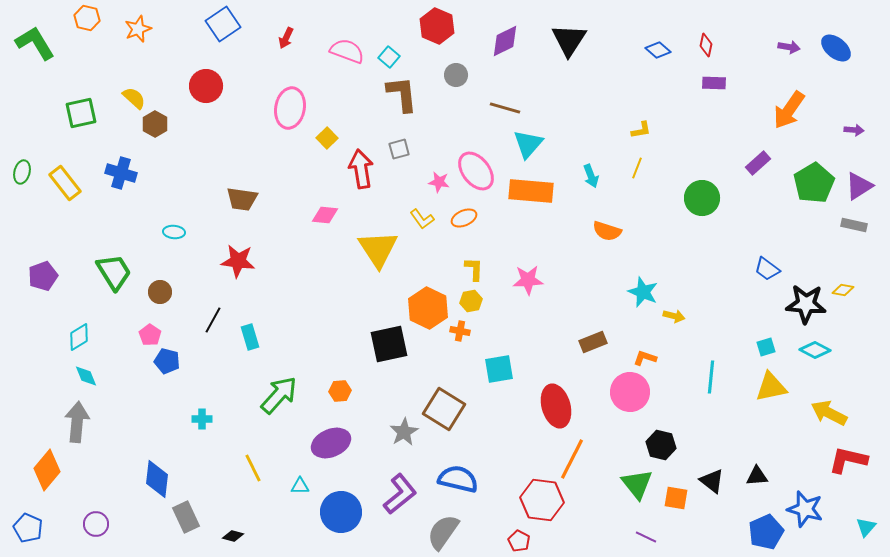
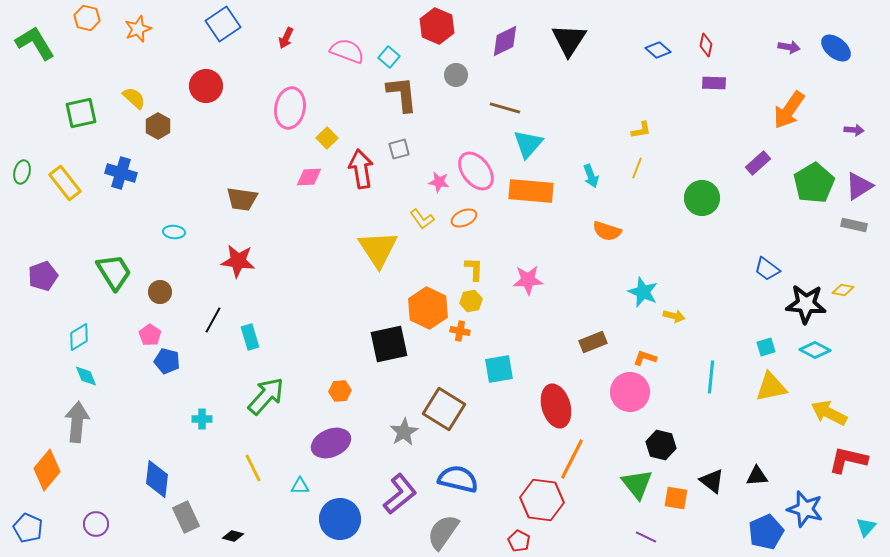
brown hexagon at (155, 124): moved 3 px right, 2 px down
pink diamond at (325, 215): moved 16 px left, 38 px up; rotated 8 degrees counterclockwise
green arrow at (279, 395): moved 13 px left, 1 px down
blue circle at (341, 512): moved 1 px left, 7 px down
